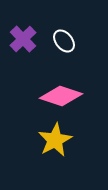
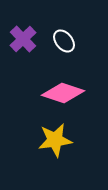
pink diamond: moved 2 px right, 3 px up
yellow star: rotated 20 degrees clockwise
